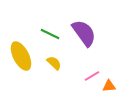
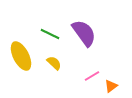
orange triangle: moved 2 px right; rotated 32 degrees counterclockwise
